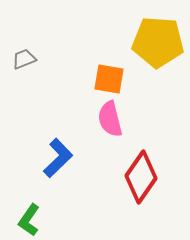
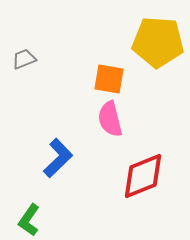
red diamond: moved 2 px right, 1 px up; rotated 33 degrees clockwise
